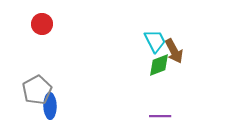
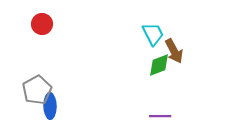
cyan trapezoid: moved 2 px left, 7 px up
